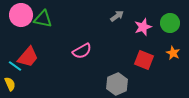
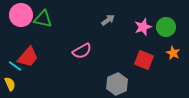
gray arrow: moved 9 px left, 4 px down
green circle: moved 4 px left, 4 px down
